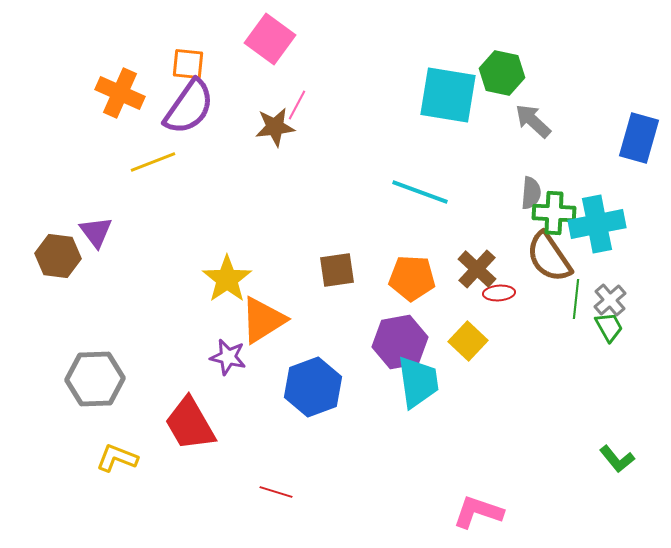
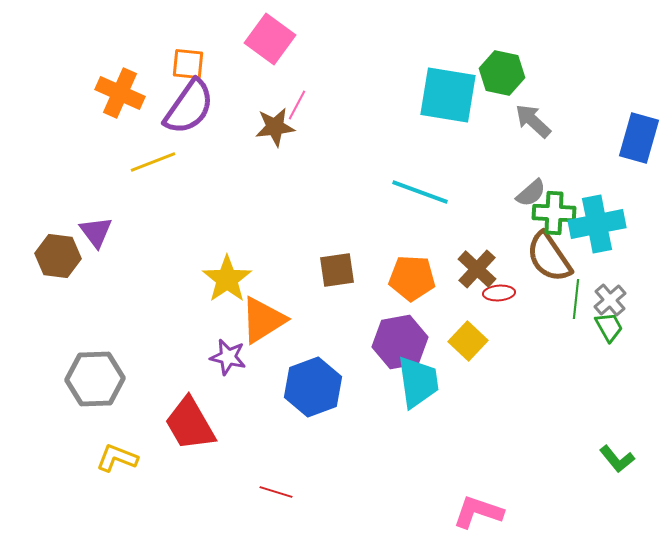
gray semicircle: rotated 44 degrees clockwise
